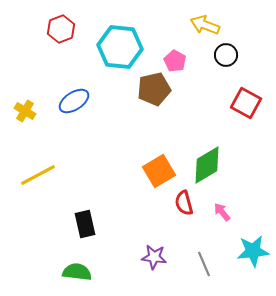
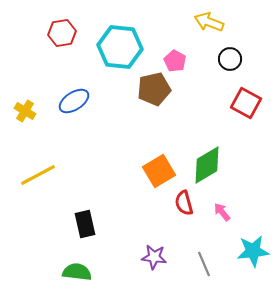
yellow arrow: moved 4 px right, 3 px up
red hexagon: moved 1 px right, 4 px down; rotated 12 degrees clockwise
black circle: moved 4 px right, 4 px down
